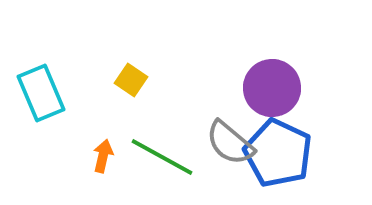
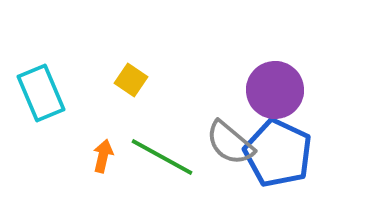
purple circle: moved 3 px right, 2 px down
